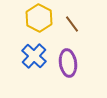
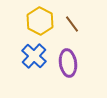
yellow hexagon: moved 1 px right, 3 px down
